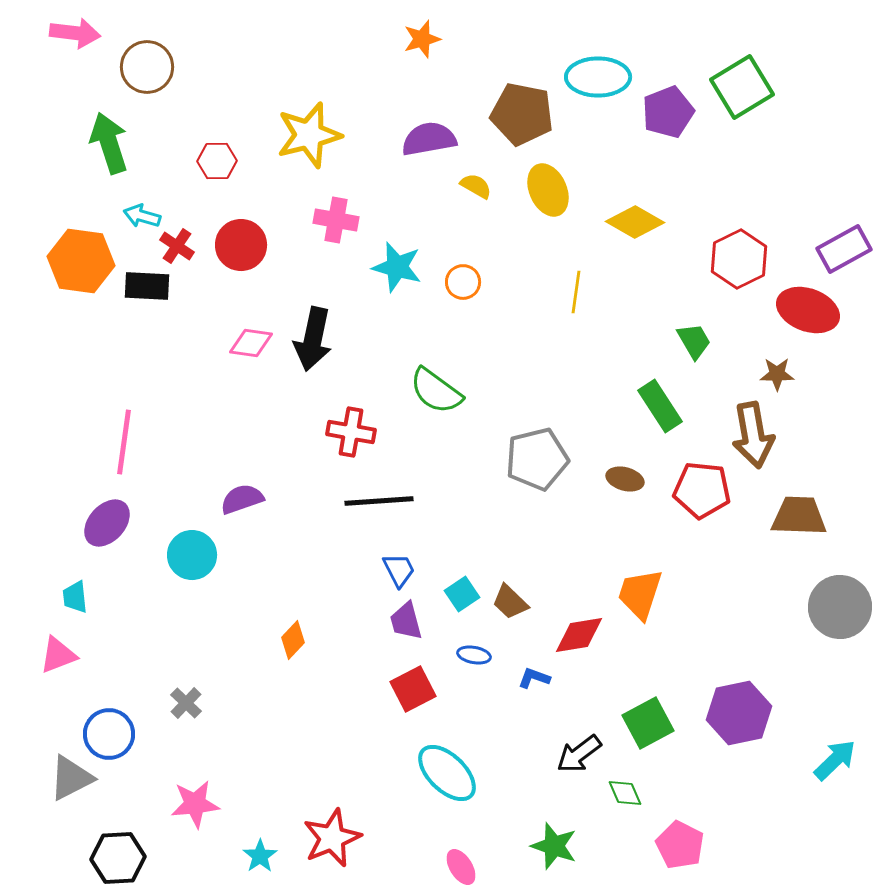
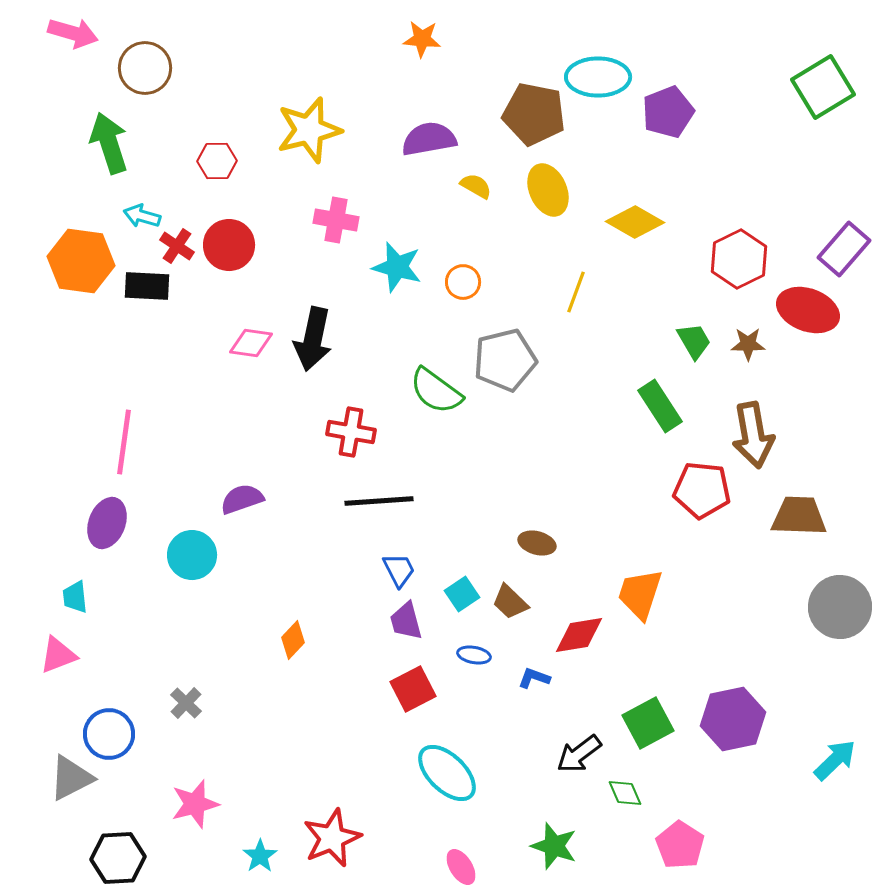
pink arrow at (75, 33): moved 2 px left; rotated 9 degrees clockwise
orange star at (422, 39): rotated 21 degrees clockwise
brown circle at (147, 67): moved 2 px left, 1 px down
green square at (742, 87): moved 81 px right
brown pentagon at (522, 114): moved 12 px right
yellow star at (309, 135): moved 5 px up
red circle at (241, 245): moved 12 px left
purple rectangle at (844, 249): rotated 20 degrees counterclockwise
yellow line at (576, 292): rotated 12 degrees clockwise
brown star at (777, 374): moved 29 px left, 30 px up
gray pentagon at (537, 459): moved 32 px left, 99 px up
brown ellipse at (625, 479): moved 88 px left, 64 px down
purple ellipse at (107, 523): rotated 21 degrees counterclockwise
purple hexagon at (739, 713): moved 6 px left, 6 px down
pink star at (195, 804): rotated 9 degrees counterclockwise
pink pentagon at (680, 845): rotated 6 degrees clockwise
